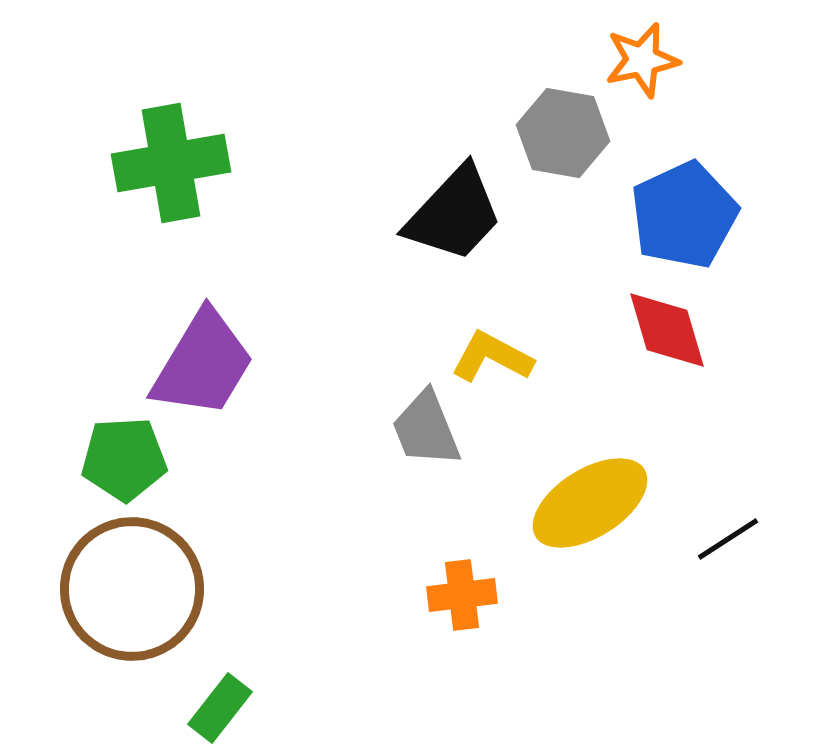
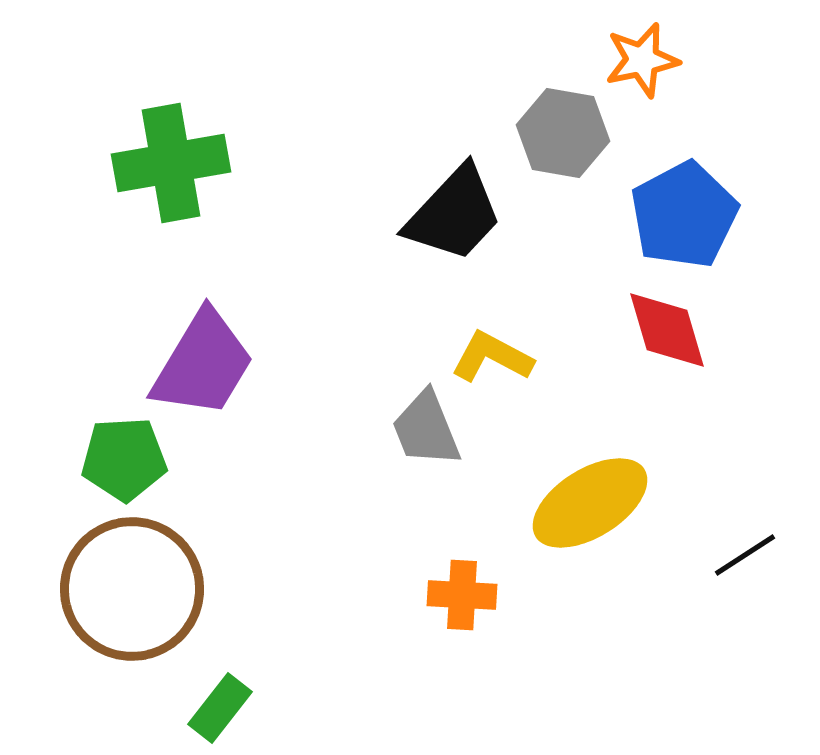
blue pentagon: rotated 3 degrees counterclockwise
black line: moved 17 px right, 16 px down
orange cross: rotated 10 degrees clockwise
